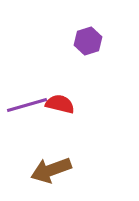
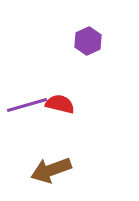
purple hexagon: rotated 8 degrees counterclockwise
